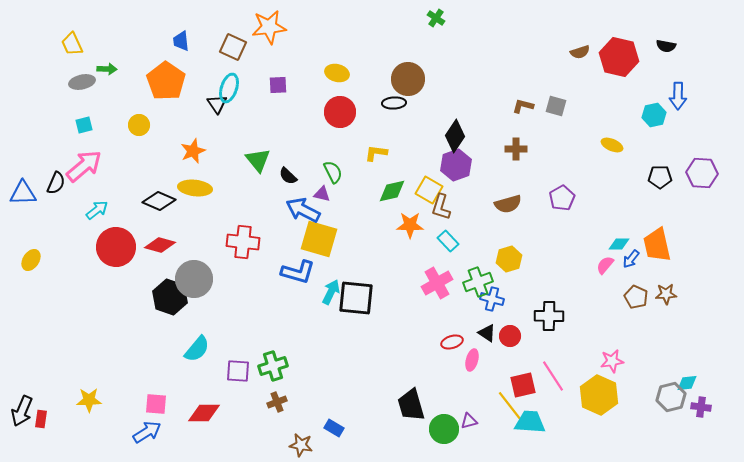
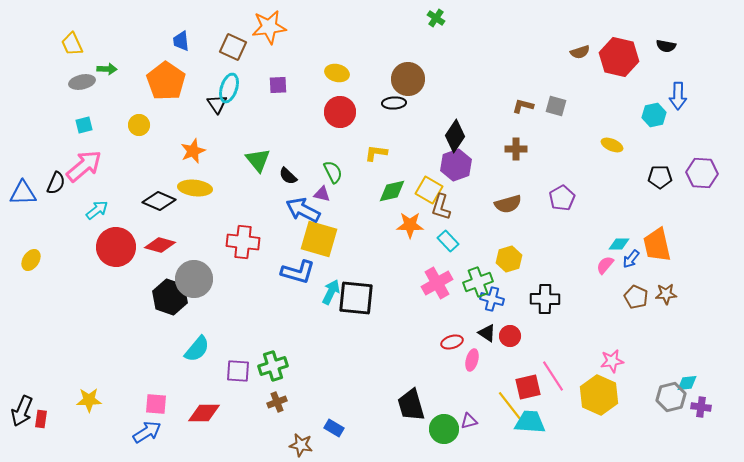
black cross at (549, 316): moved 4 px left, 17 px up
red square at (523, 385): moved 5 px right, 2 px down
